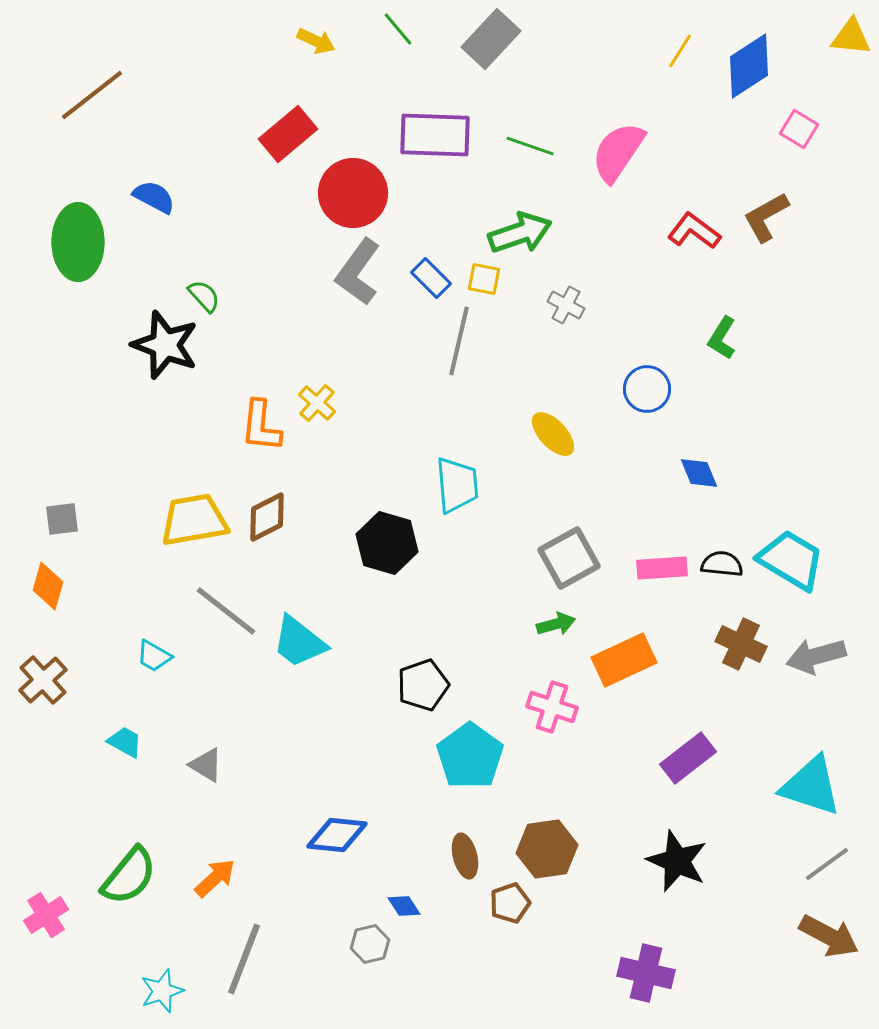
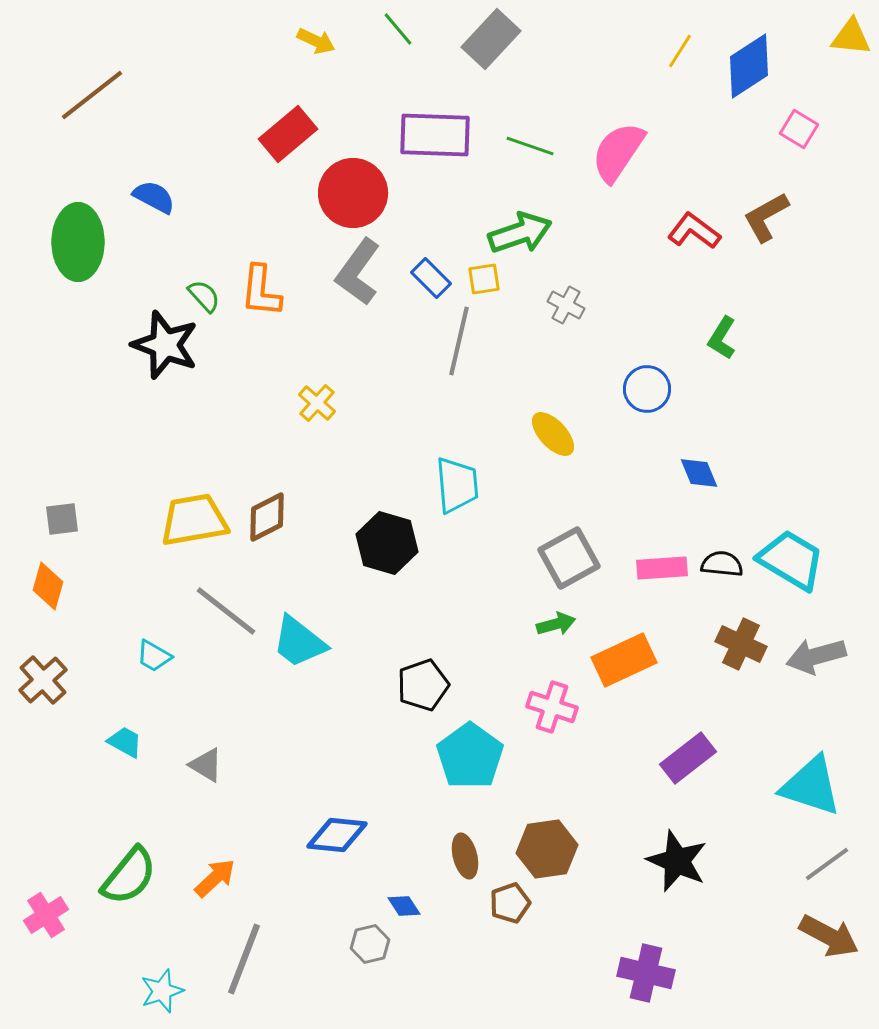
yellow square at (484, 279): rotated 20 degrees counterclockwise
orange L-shape at (261, 426): moved 135 px up
